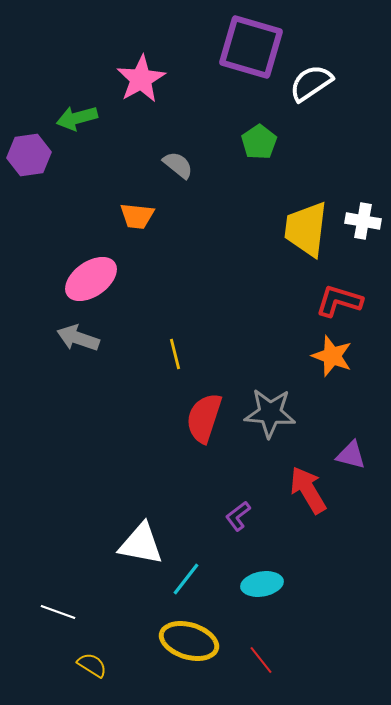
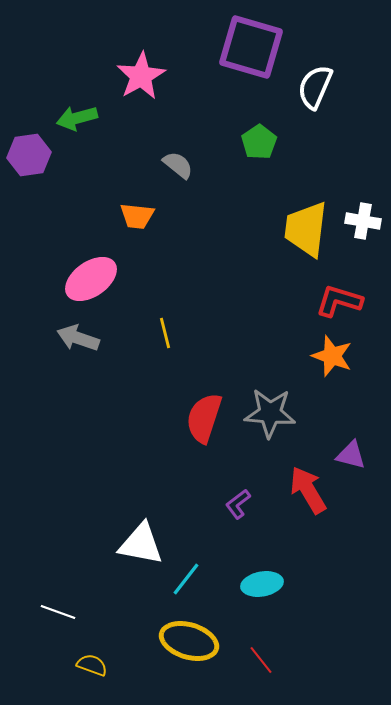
pink star: moved 3 px up
white semicircle: moved 4 px right, 4 px down; rotated 33 degrees counterclockwise
yellow line: moved 10 px left, 21 px up
purple L-shape: moved 12 px up
yellow semicircle: rotated 12 degrees counterclockwise
